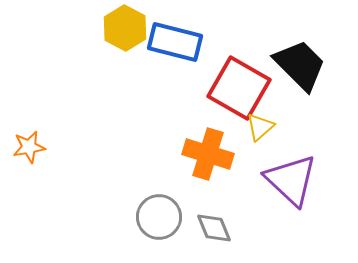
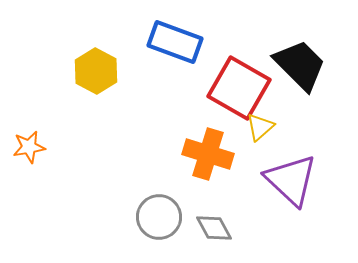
yellow hexagon: moved 29 px left, 43 px down
blue rectangle: rotated 6 degrees clockwise
gray diamond: rotated 6 degrees counterclockwise
